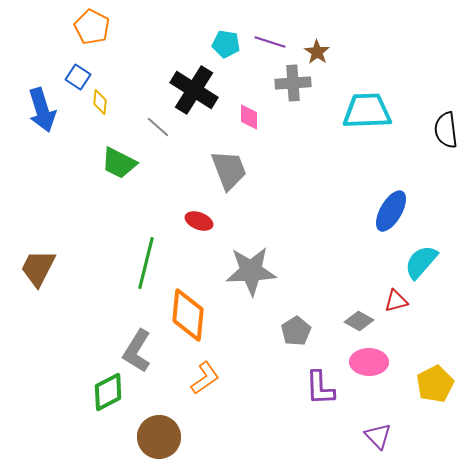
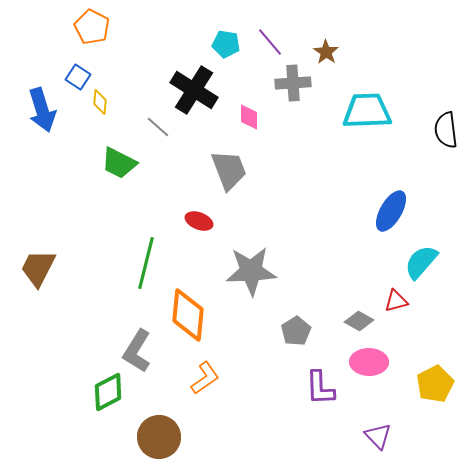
purple line: rotated 32 degrees clockwise
brown star: moved 9 px right
